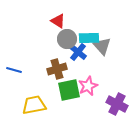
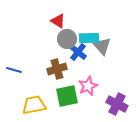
green square: moved 2 px left, 6 px down
